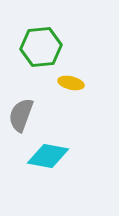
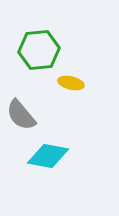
green hexagon: moved 2 px left, 3 px down
gray semicircle: rotated 60 degrees counterclockwise
